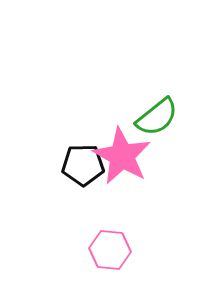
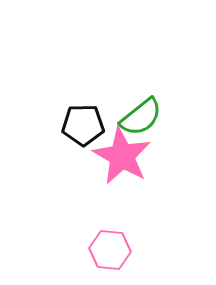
green semicircle: moved 16 px left
black pentagon: moved 40 px up
